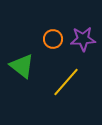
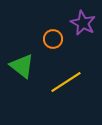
purple star: moved 16 px up; rotated 30 degrees clockwise
yellow line: rotated 16 degrees clockwise
